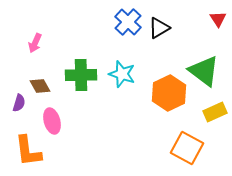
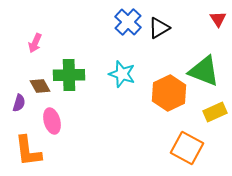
green triangle: rotated 16 degrees counterclockwise
green cross: moved 12 px left
